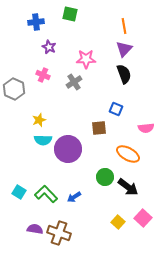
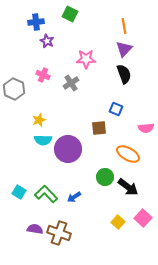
green square: rotated 14 degrees clockwise
purple star: moved 2 px left, 6 px up
gray cross: moved 3 px left, 1 px down
